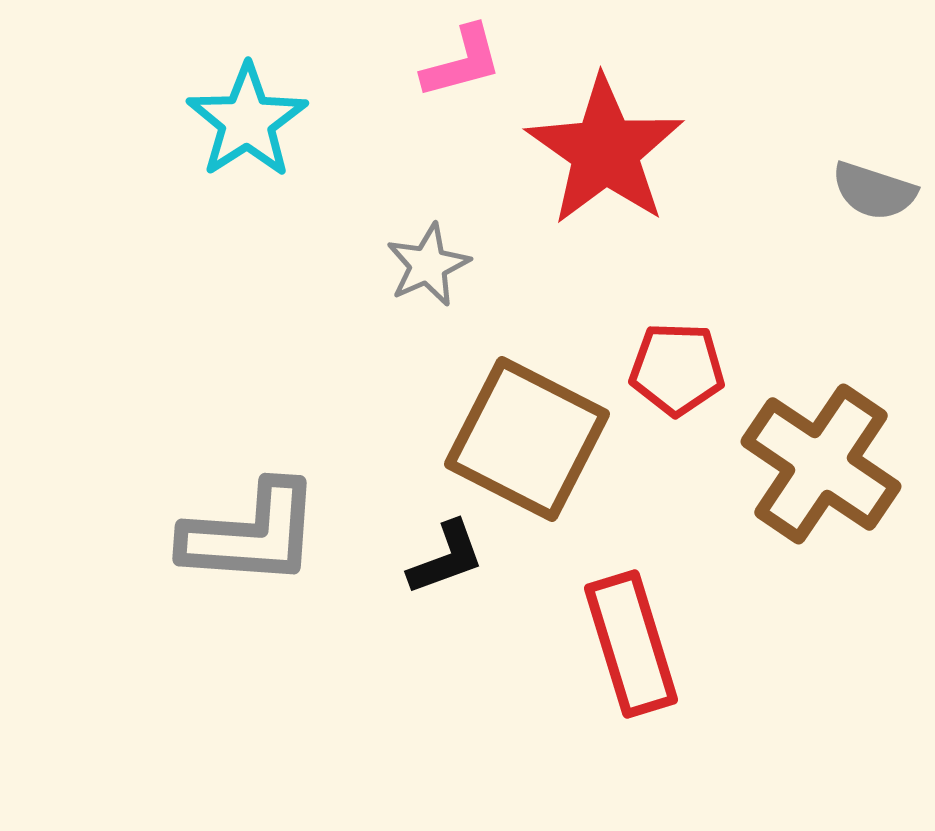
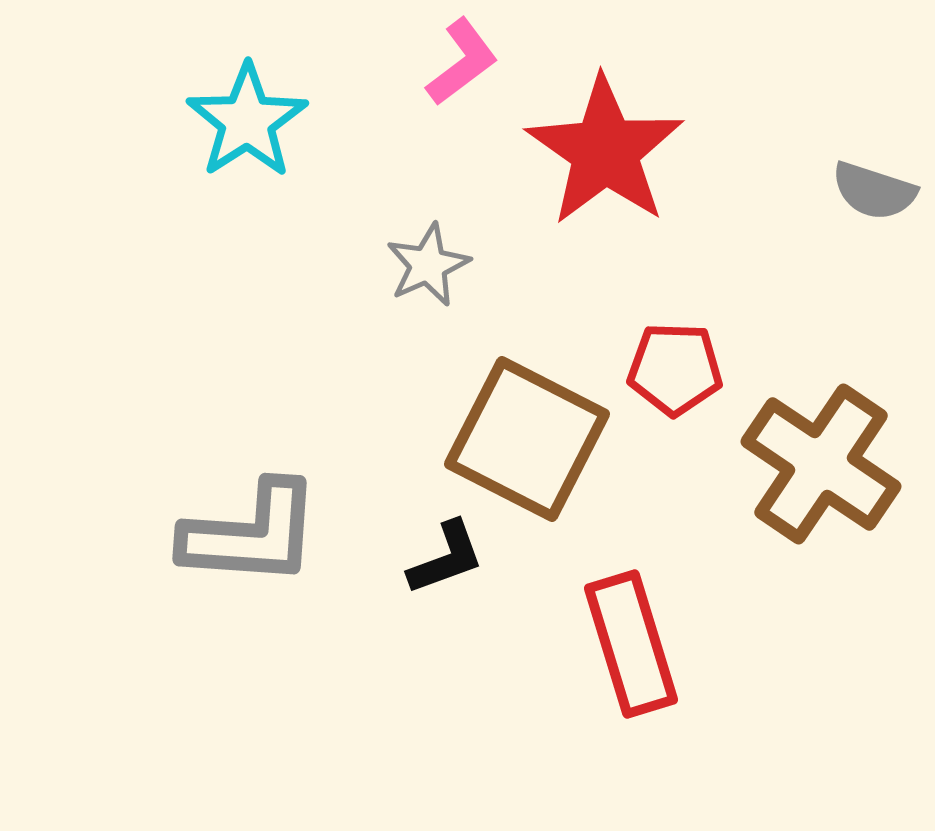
pink L-shape: rotated 22 degrees counterclockwise
red pentagon: moved 2 px left
